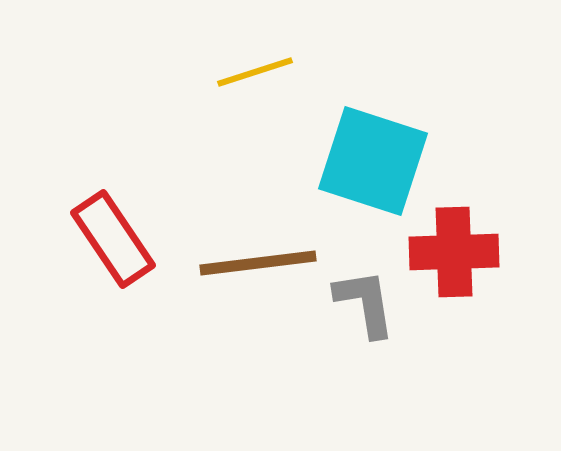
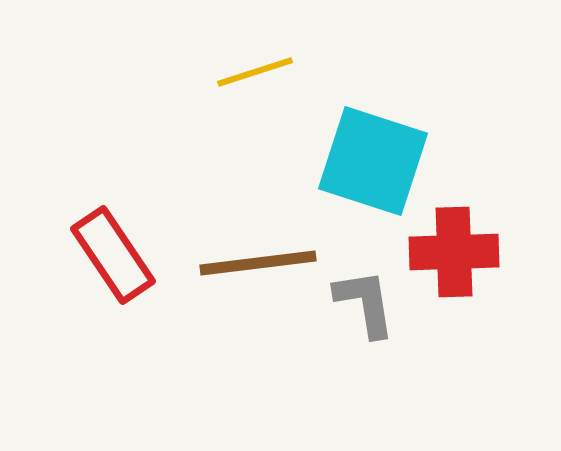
red rectangle: moved 16 px down
